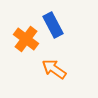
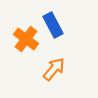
orange arrow: rotated 95 degrees clockwise
